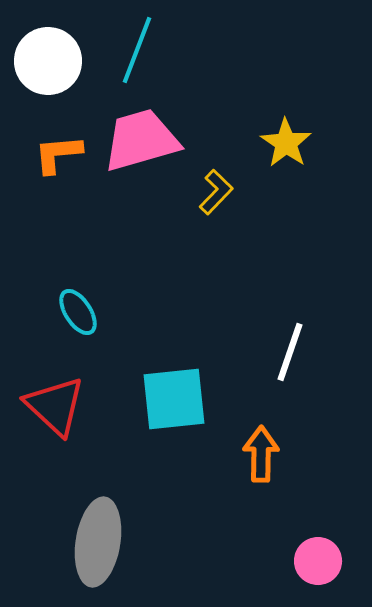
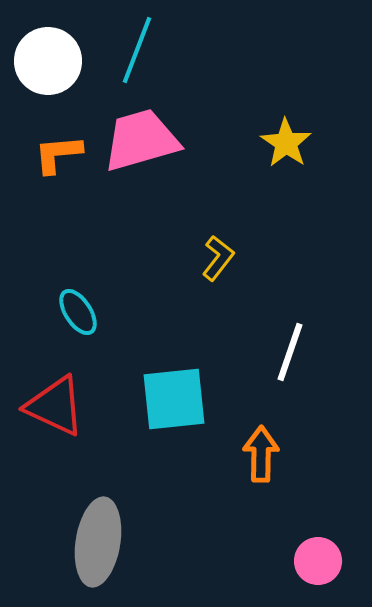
yellow L-shape: moved 2 px right, 66 px down; rotated 6 degrees counterclockwise
red triangle: rotated 18 degrees counterclockwise
